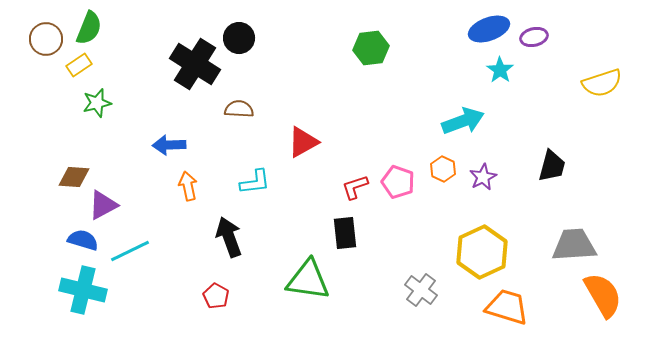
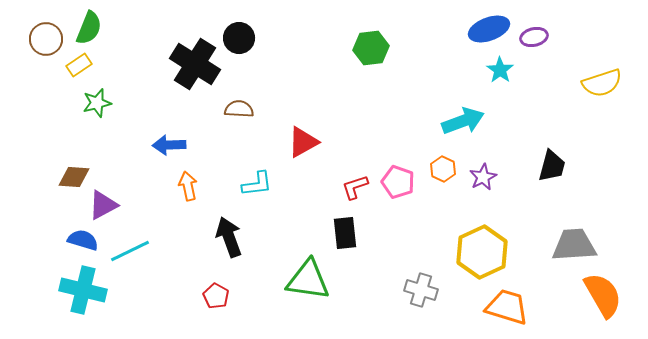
cyan L-shape: moved 2 px right, 2 px down
gray cross: rotated 20 degrees counterclockwise
